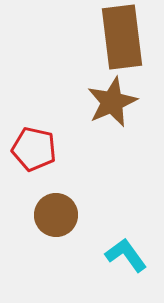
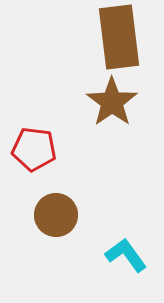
brown rectangle: moved 3 px left
brown star: rotated 12 degrees counterclockwise
red pentagon: rotated 6 degrees counterclockwise
